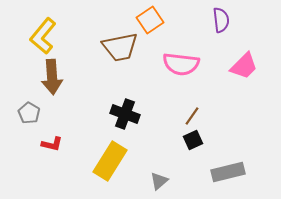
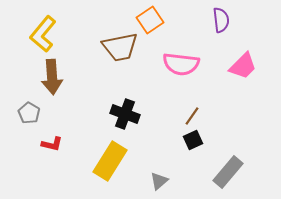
yellow L-shape: moved 2 px up
pink trapezoid: moved 1 px left
gray rectangle: rotated 36 degrees counterclockwise
